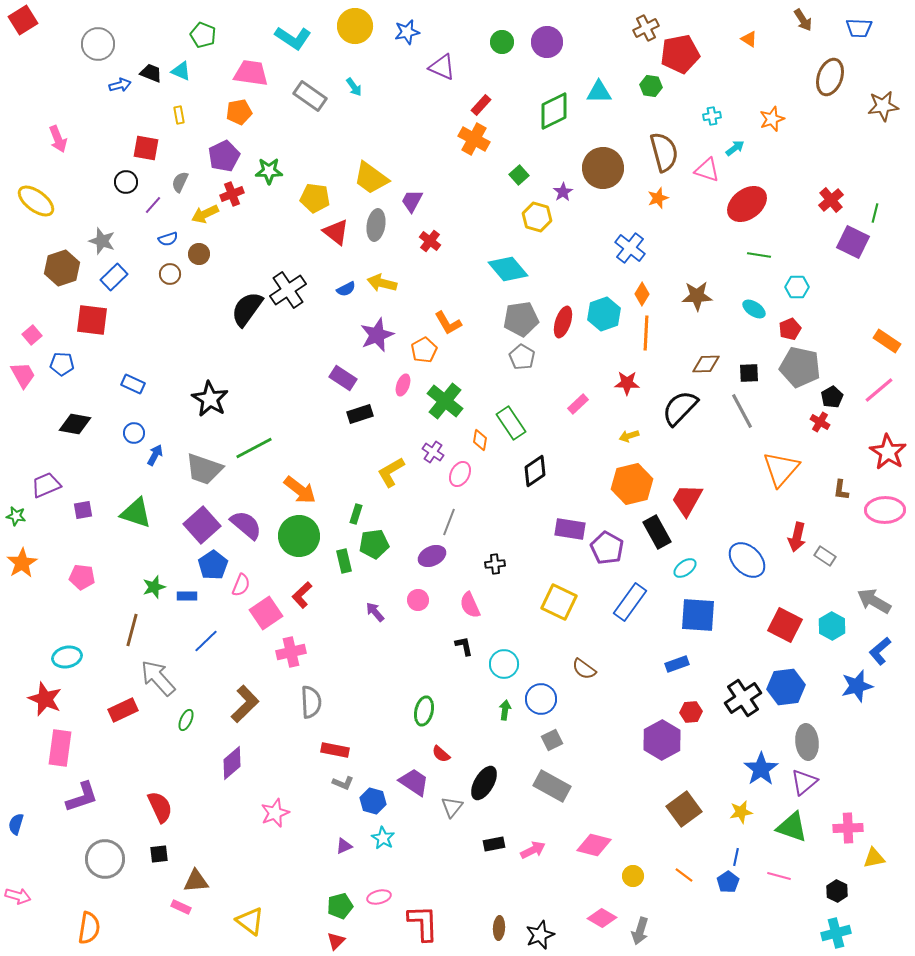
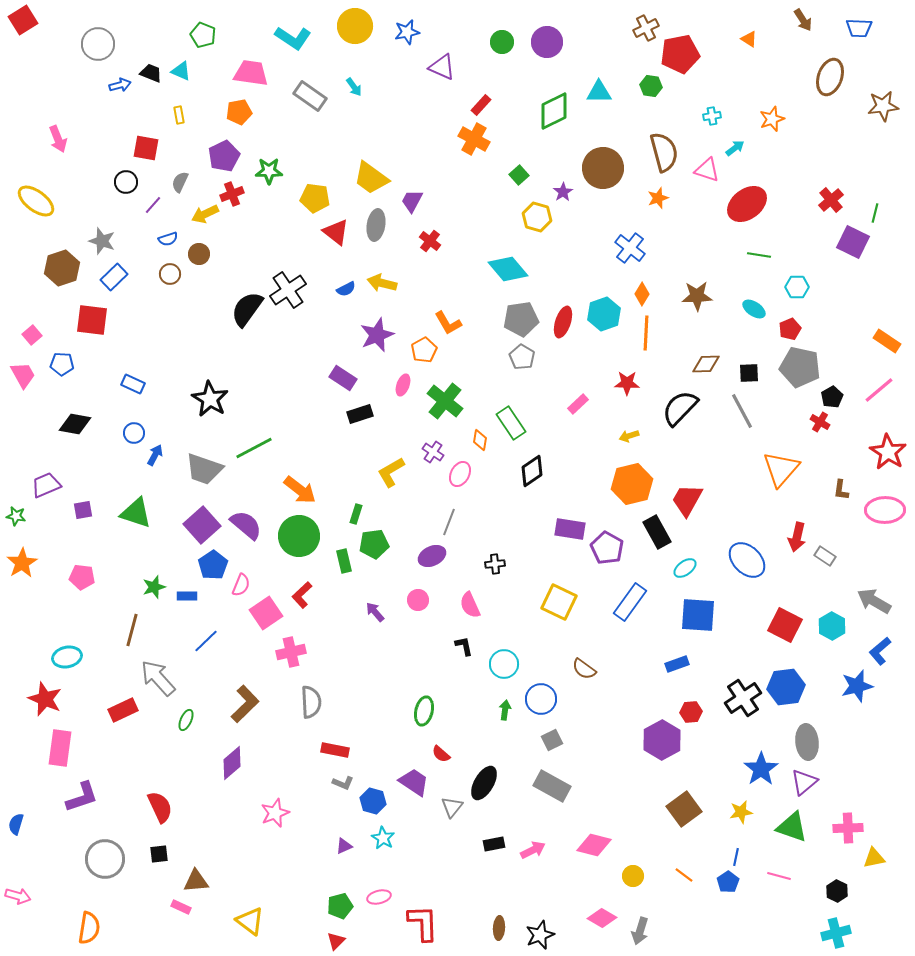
black diamond at (535, 471): moved 3 px left
